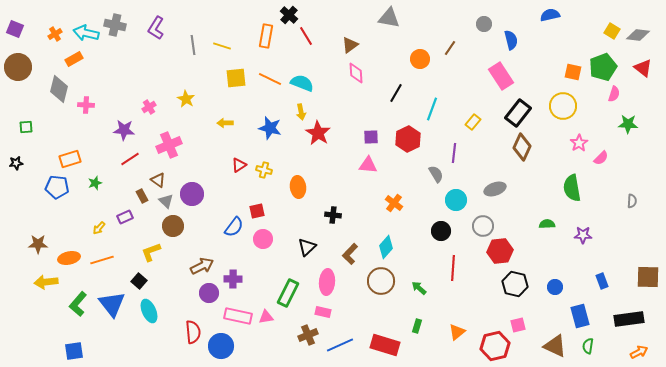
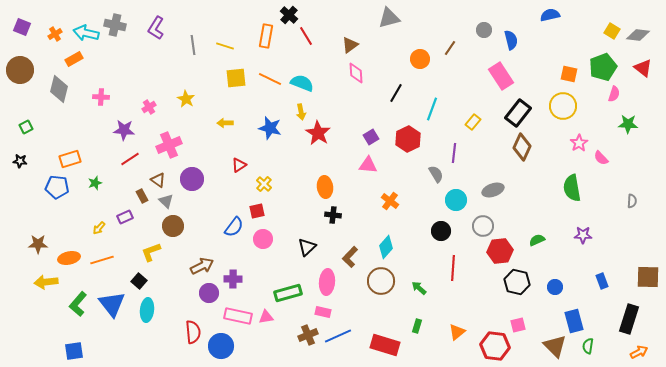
gray triangle at (389, 18): rotated 25 degrees counterclockwise
gray circle at (484, 24): moved 6 px down
purple square at (15, 29): moved 7 px right, 2 px up
yellow line at (222, 46): moved 3 px right
brown circle at (18, 67): moved 2 px right, 3 px down
orange square at (573, 72): moved 4 px left, 2 px down
pink cross at (86, 105): moved 15 px right, 8 px up
green square at (26, 127): rotated 24 degrees counterclockwise
purple square at (371, 137): rotated 28 degrees counterclockwise
pink semicircle at (601, 158): rotated 91 degrees clockwise
black star at (16, 163): moved 4 px right, 2 px up; rotated 16 degrees clockwise
yellow cross at (264, 170): moved 14 px down; rotated 28 degrees clockwise
orange ellipse at (298, 187): moved 27 px right
gray ellipse at (495, 189): moved 2 px left, 1 px down
purple circle at (192, 194): moved 15 px up
orange cross at (394, 203): moved 4 px left, 2 px up
green semicircle at (547, 224): moved 10 px left, 16 px down; rotated 21 degrees counterclockwise
brown L-shape at (350, 254): moved 3 px down
black hexagon at (515, 284): moved 2 px right, 2 px up
green rectangle at (288, 293): rotated 48 degrees clockwise
cyan ellipse at (149, 311): moved 2 px left, 1 px up; rotated 30 degrees clockwise
blue rectangle at (580, 316): moved 6 px left, 5 px down
black rectangle at (629, 319): rotated 64 degrees counterclockwise
blue line at (340, 345): moved 2 px left, 9 px up
red hexagon at (495, 346): rotated 20 degrees clockwise
brown triangle at (555, 346): rotated 20 degrees clockwise
